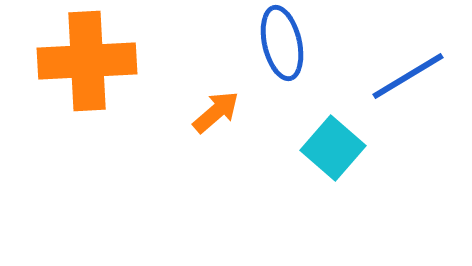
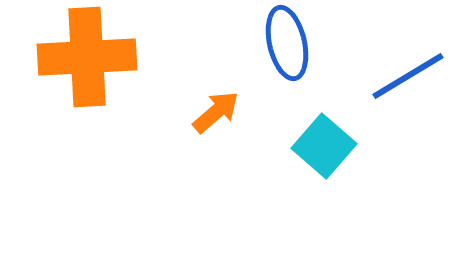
blue ellipse: moved 5 px right
orange cross: moved 4 px up
cyan square: moved 9 px left, 2 px up
